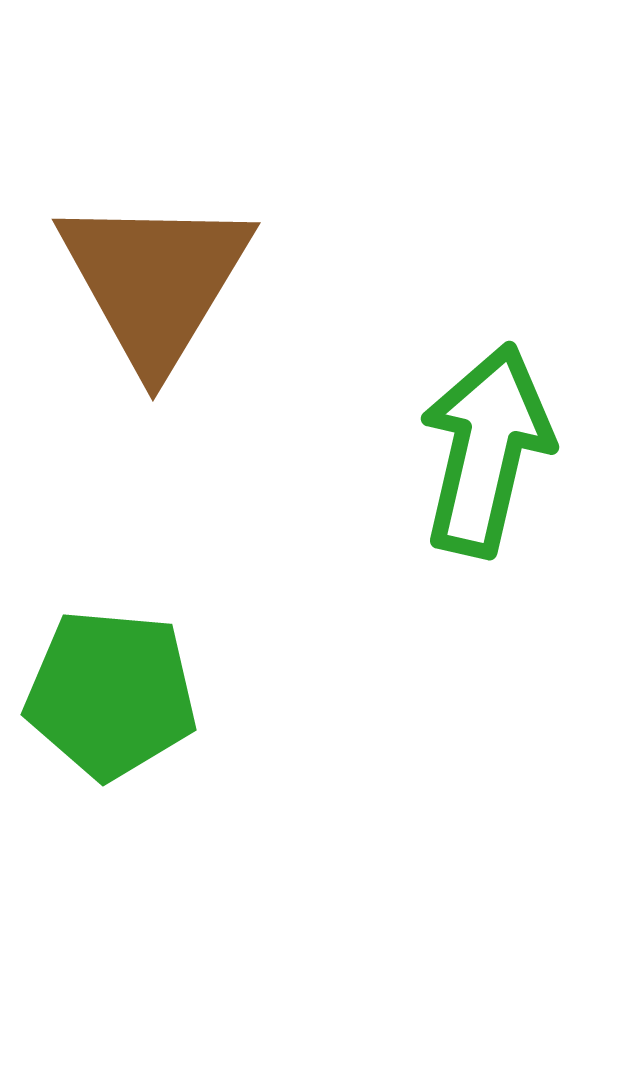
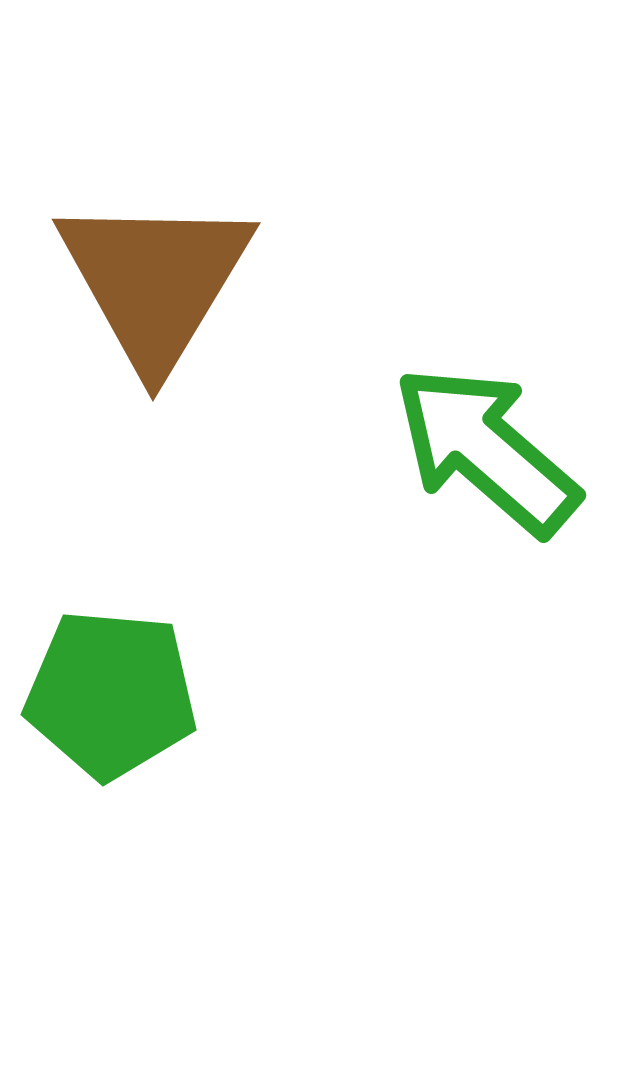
green arrow: rotated 62 degrees counterclockwise
